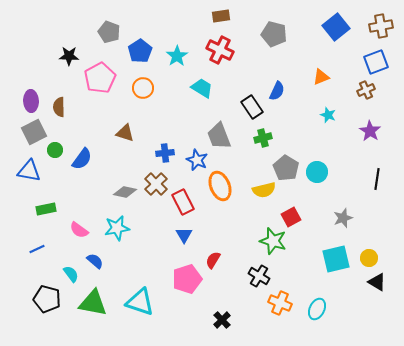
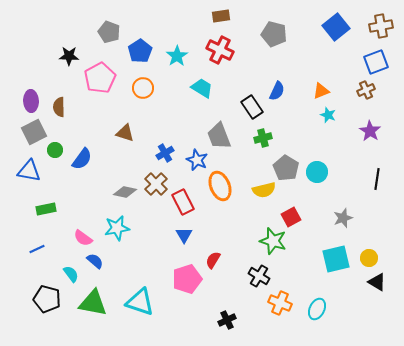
orange triangle at (321, 77): moved 14 px down
blue cross at (165, 153): rotated 24 degrees counterclockwise
pink semicircle at (79, 230): moved 4 px right, 8 px down
black cross at (222, 320): moved 5 px right; rotated 18 degrees clockwise
